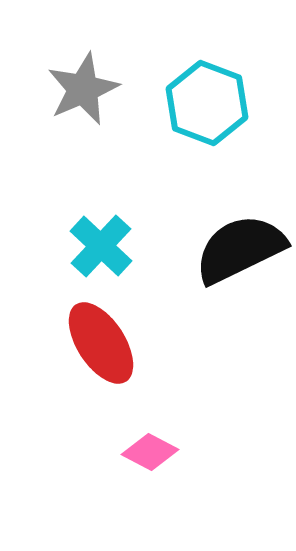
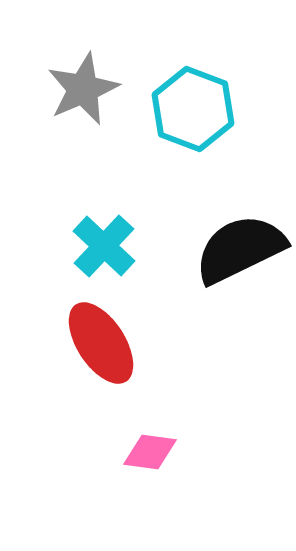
cyan hexagon: moved 14 px left, 6 px down
cyan cross: moved 3 px right
pink diamond: rotated 20 degrees counterclockwise
